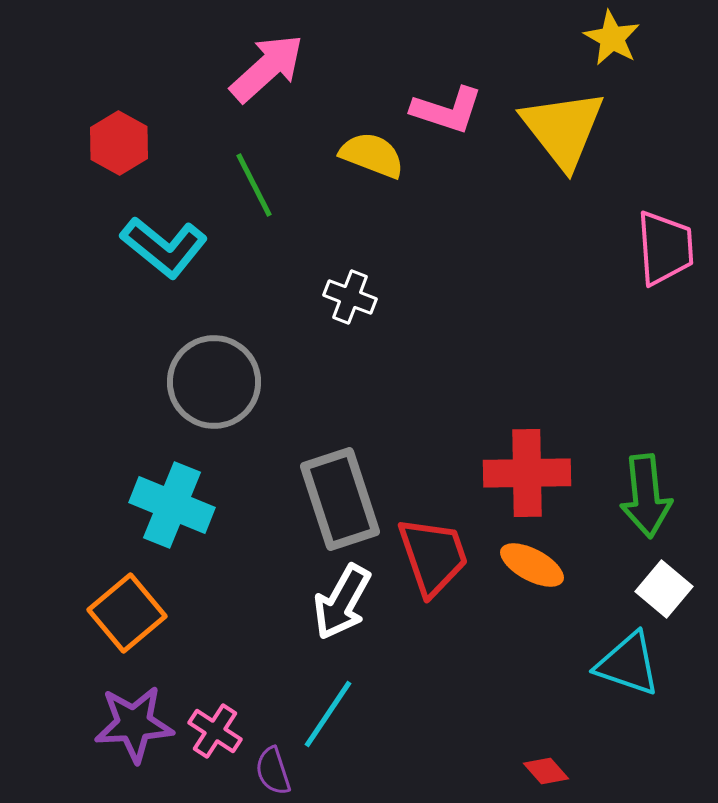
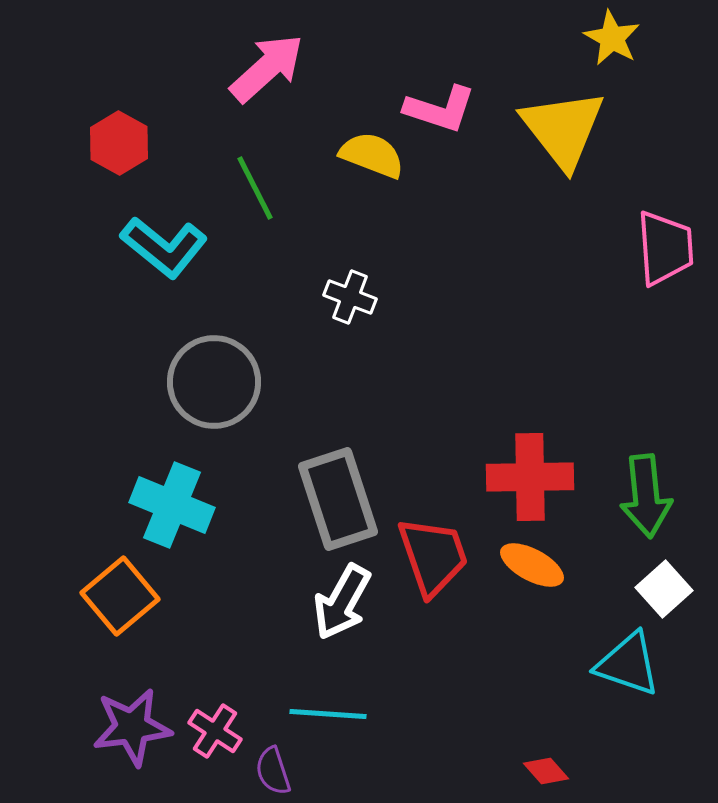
pink L-shape: moved 7 px left, 1 px up
green line: moved 1 px right, 3 px down
red cross: moved 3 px right, 4 px down
gray rectangle: moved 2 px left
white square: rotated 8 degrees clockwise
orange square: moved 7 px left, 17 px up
cyan line: rotated 60 degrees clockwise
purple star: moved 2 px left, 3 px down; rotated 4 degrees counterclockwise
